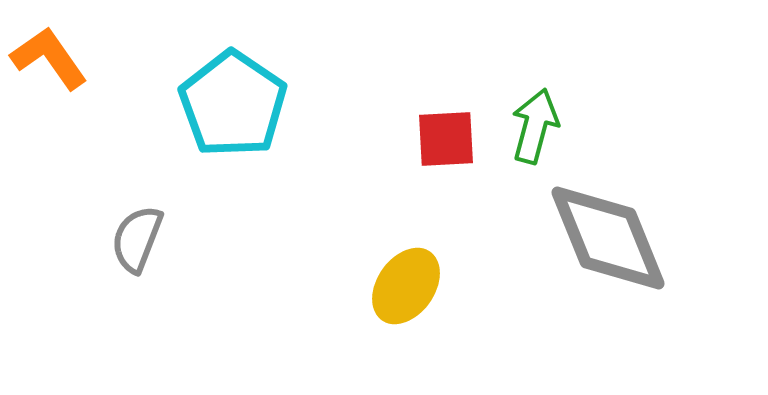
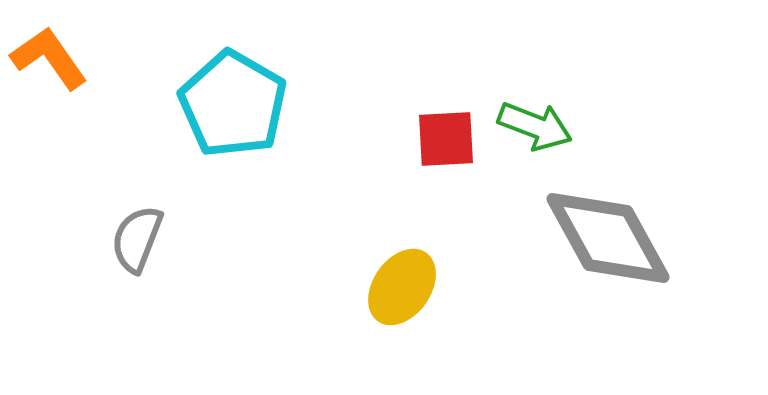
cyan pentagon: rotated 4 degrees counterclockwise
green arrow: rotated 96 degrees clockwise
gray diamond: rotated 7 degrees counterclockwise
yellow ellipse: moved 4 px left, 1 px down
